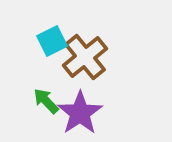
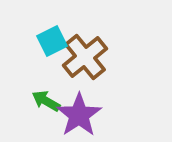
green arrow: rotated 16 degrees counterclockwise
purple star: moved 1 px left, 2 px down
